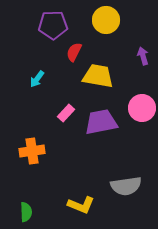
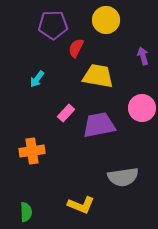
red semicircle: moved 2 px right, 4 px up
purple trapezoid: moved 2 px left, 3 px down
gray semicircle: moved 3 px left, 9 px up
